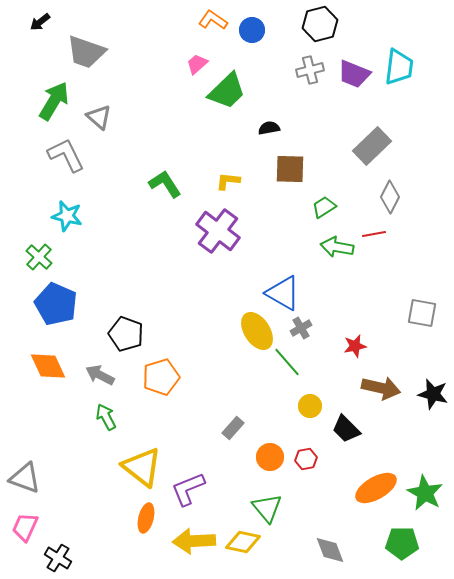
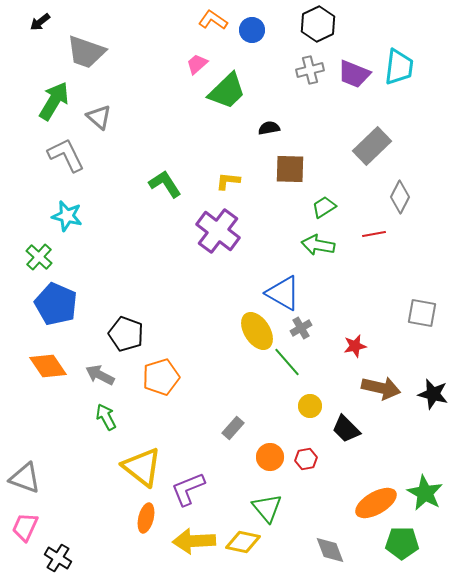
black hexagon at (320, 24): moved 2 px left; rotated 12 degrees counterclockwise
gray diamond at (390, 197): moved 10 px right
green arrow at (337, 247): moved 19 px left, 2 px up
orange diamond at (48, 366): rotated 9 degrees counterclockwise
orange ellipse at (376, 488): moved 15 px down
